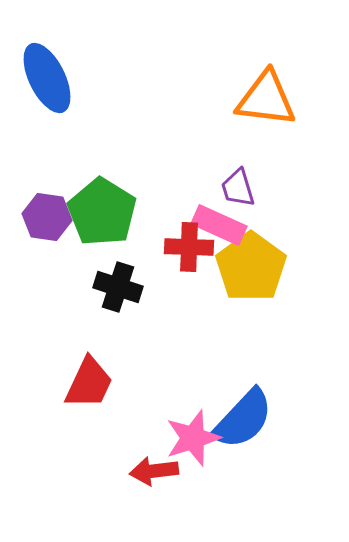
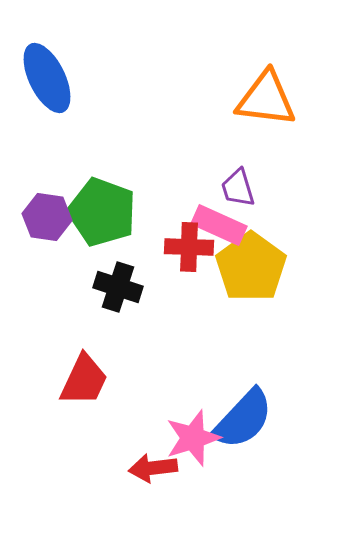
green pentagon: rotated 12 degrees counterclockwise
red trapezoid: moved 5 px left, 3 px up
red arrow: moved 1 px left, 3 px up
